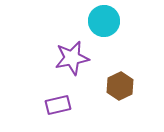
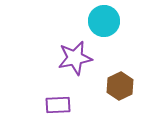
purple star: moved 3 px right
purple rectangle: rotated 10 degrees clockwise
